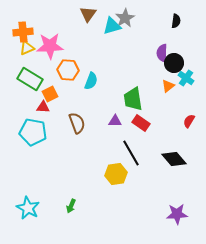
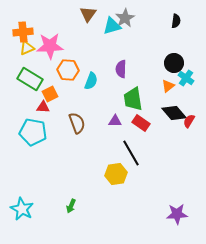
purple semicircle: moved 41 px left, 16 px down
black diamond: moved 46 px up
cyan star: moved 6 px left, 1 px down
